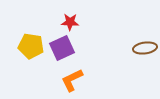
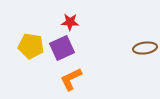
orange L-shape: moved 1 px left, 1 px up
